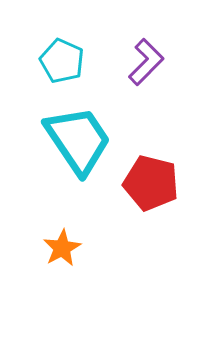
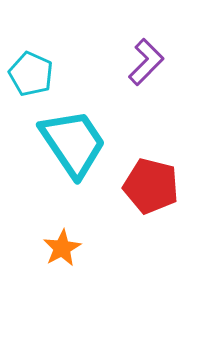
cyan pentagon: moved 31 px left, 13 px down
cyan trapezoid: moved 5 px left, 3 px down
red pentagon: moved 3 px down
